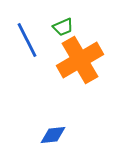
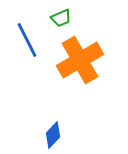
green trapezoid: moved 2 px left, 9 px up
blue diamond: rotated 40 degrees counterclockwise
